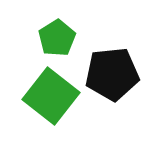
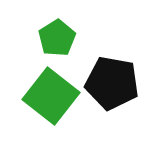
black pentagon: moved 9 px down; rotated 16 degrees clockwise
